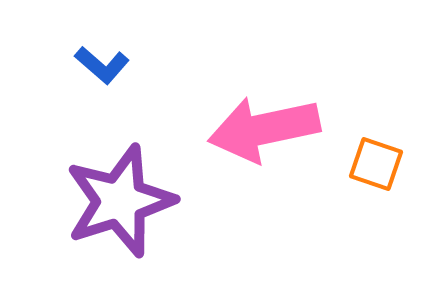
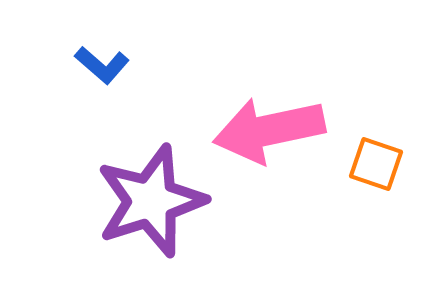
pink arrow: moved 5 px right, 1 px down
purple star: moved 31 px right
